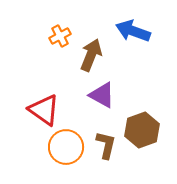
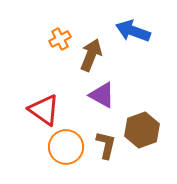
orange cross: moved 3 px down
